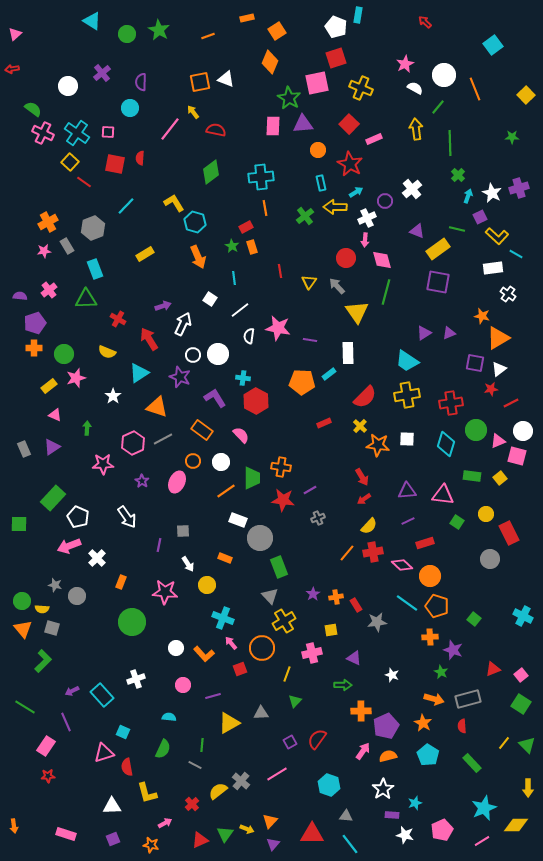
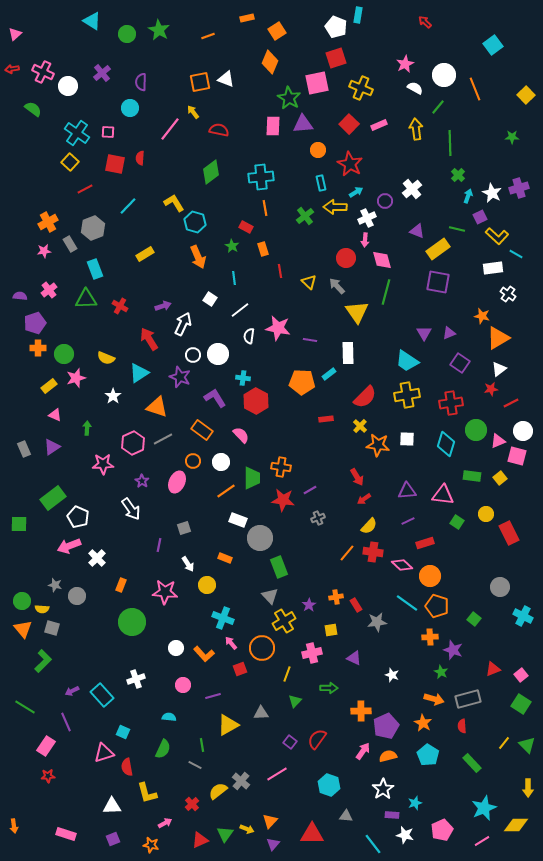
red semicircle at (216, 130): moved 3 px right
pink cross at (43, 133): moved 61 px up
pink rectangle at (374, 139): moved 5 px right, 14 px up
red line at (84, 182): moved 1 px right, 7 px down; rotated 63 degrees counterclockwise
cyan line at (126, 206): moved 2 px right
red rectangle at (246, 227): rotated 56 degrees clockwise
gray rectangle at (67, 246): moved 3 px right, 2 px up
orange rectangle at (252, 247): moved 11 px right, 2 px down
yellow triangle at (309, 282): rotated 21 degrees counterclockwise
red cross at (118, 319): moved 2 px right, 13 px up
purple triangle at (424, 333): rotated 28 degrees counterclockwise
orange cross at (34, 348): moved 4 px right
yellow semicircle at (107, 352): moved 1 px left, 6 px down
purple square at (475, 363): moved 15 px left; rotated 24 degrees clockwise
red rectangle at (324, 423): moved 2 px right, 4 px up; rotated 16 degrees clockwise
red arrow at (362, 477): moved 5 px left
green rectangle at (53, 498): rotated 10 degrees clockwise
white arrow at (127, 517): moved 4 px right, 8 px up
gray square at (183, 531): moved 1 px right, 3 px up; rotated 16 degrees counterclockwise
red cross at (373, 552): rotated 18 degrees clockwise
gray circle at (490, 559): moved 10 px right, 28 px down
orange rectangle at (121, 582): moved 3 px down
purple star at (313, 594): moved 4 px left, 11 px down
green arrow at (343, 685): moved 14 px left, 3 px down
yellow triangle at (229, 723): moved 1 px left, 2 px down
purple square at (290, 742): rotated 24 degrees counterclockwise
green line at (202, 745): rotated 16 degrees counterclockwise
cyan line at (350, 844): moved 23 px right
